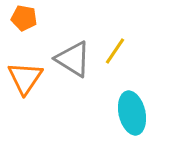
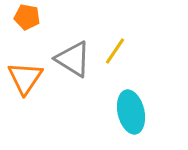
orange pentagon: moved 3 px right, 1 px up
cyan ellipse: moved 1 px left, 1 px up
